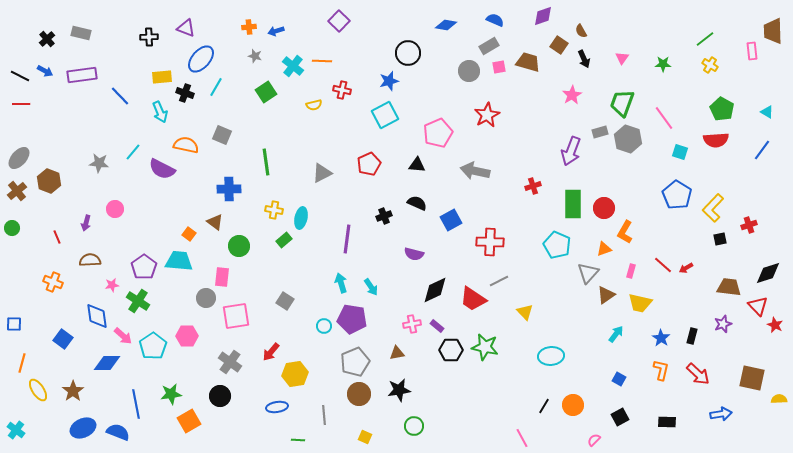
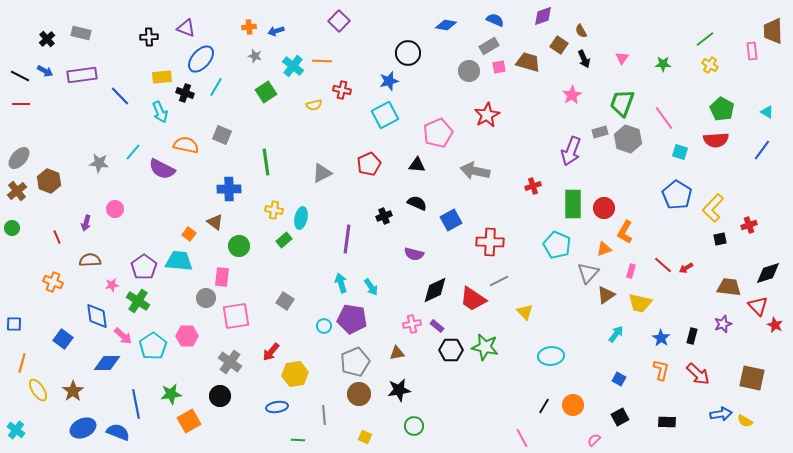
yellow semicircle at (779, 399): moved 34 px left, 22 px down; rotated 147 degrees counterclockwise
